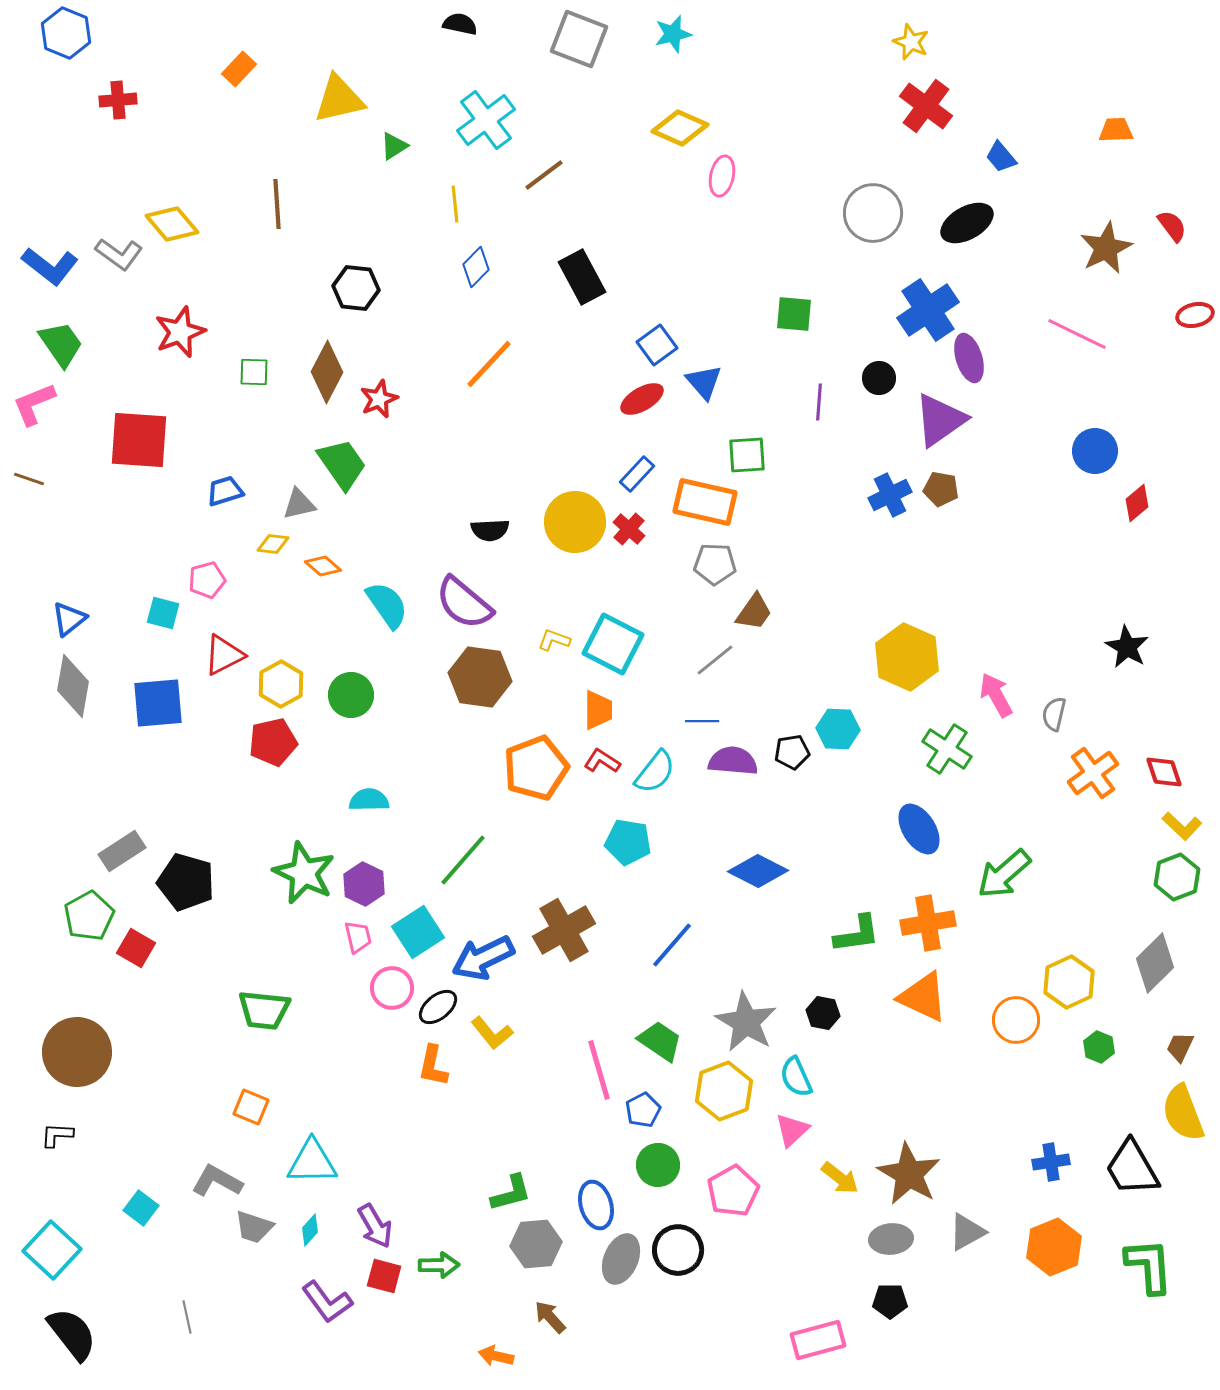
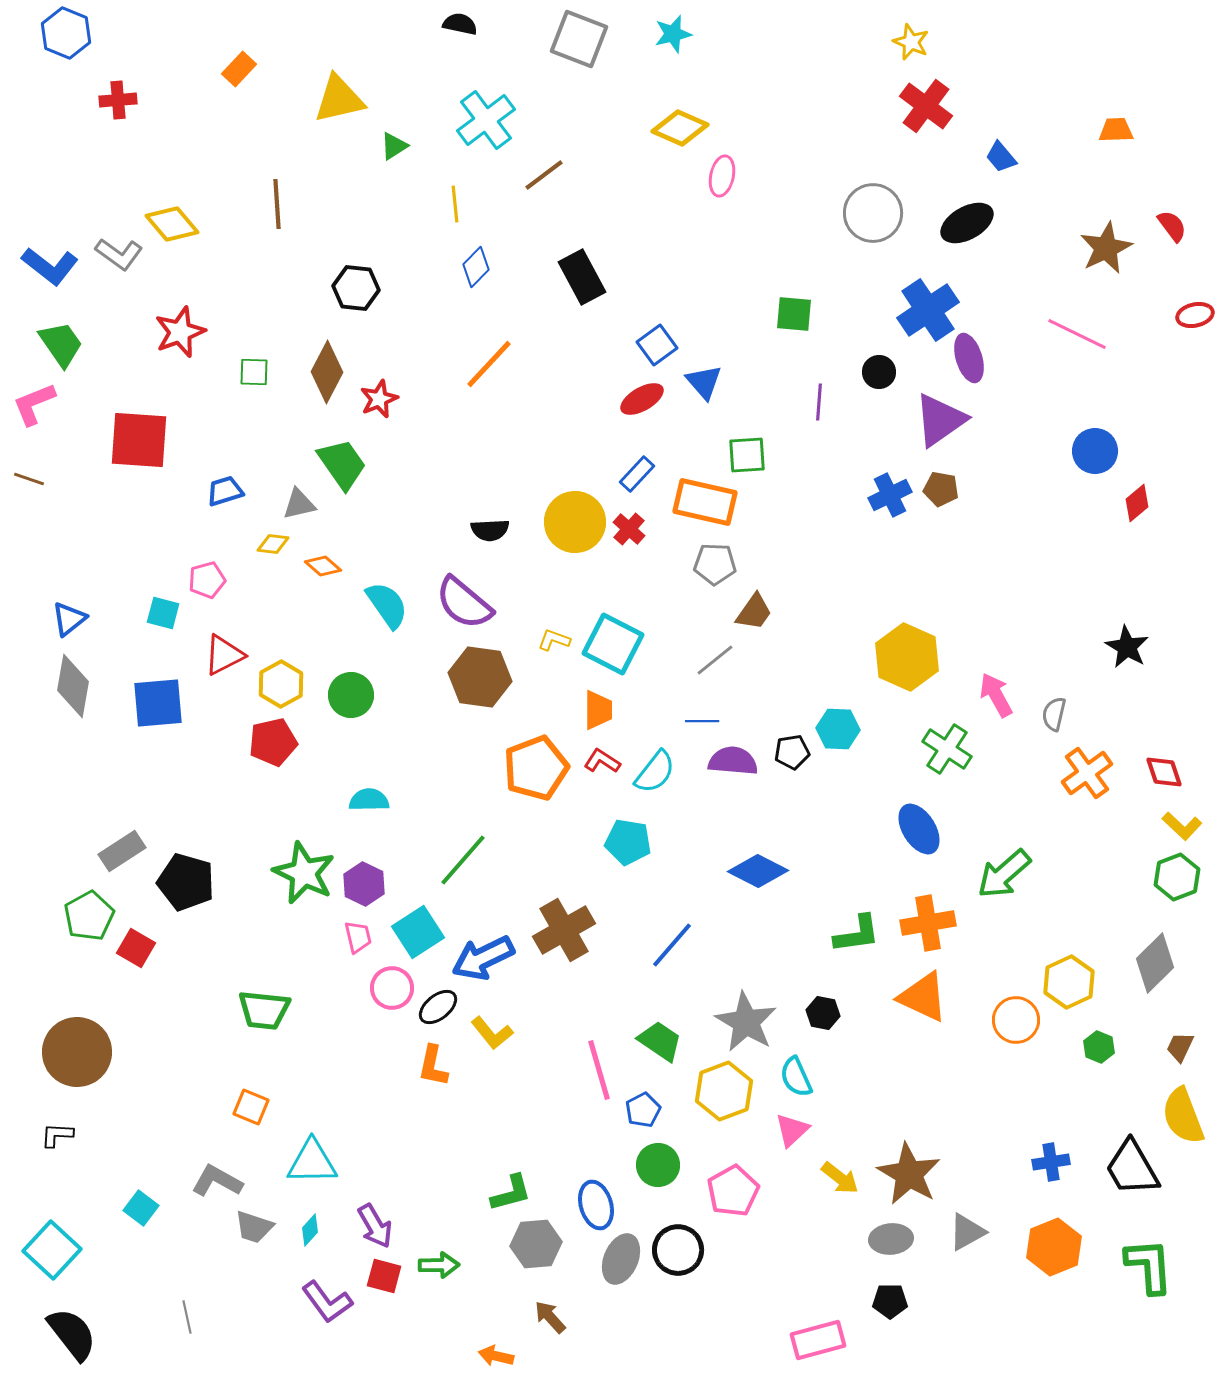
black circle at (879, 378): moved 6 px up
orange cross at (1093, 773): moved 6 px left
yellow semicircle at (1183, 1113): moved 3 px down
